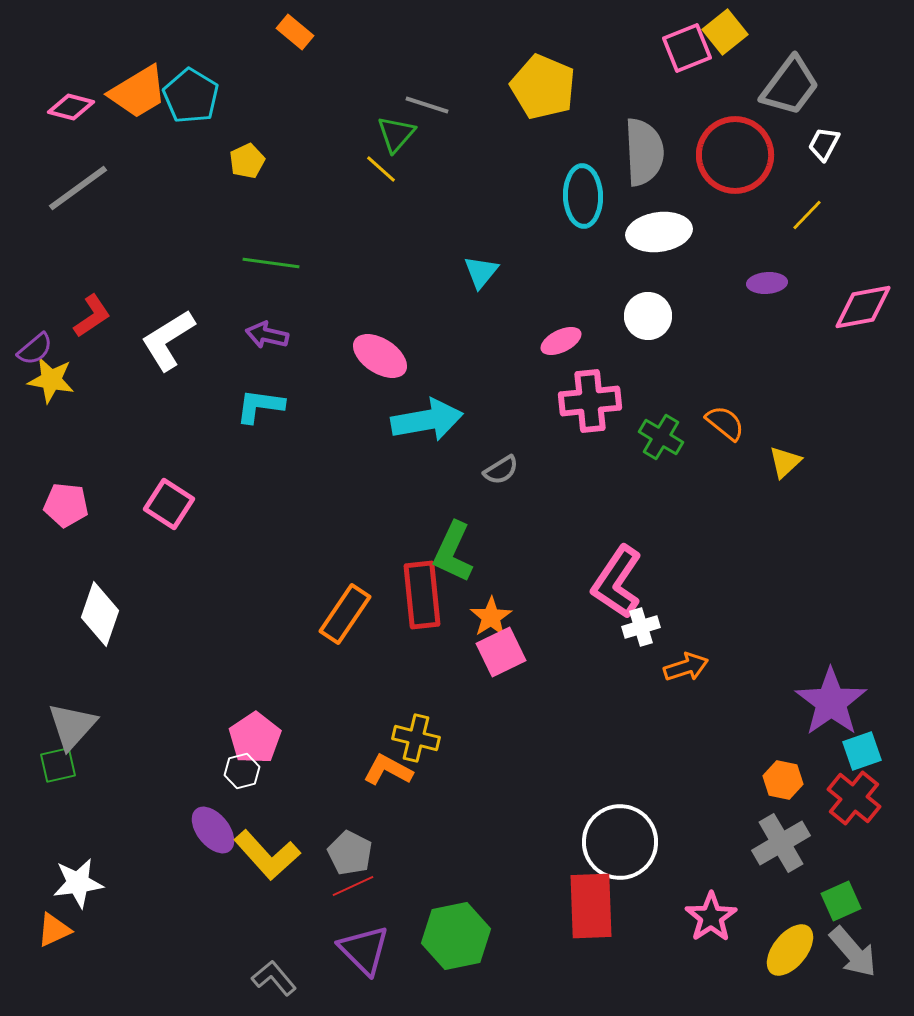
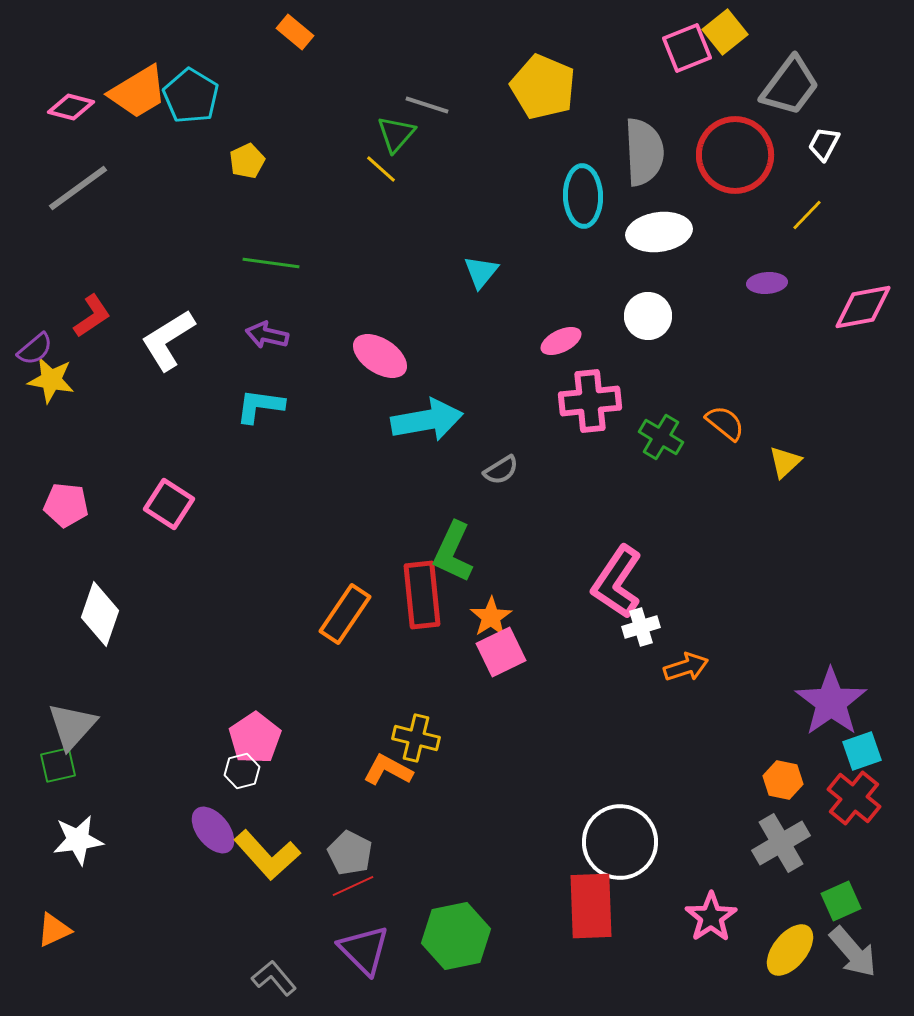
white star at (78, 883): moved 43 px up
